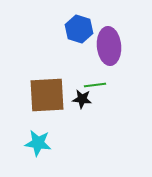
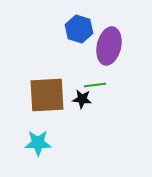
purple ellipse: rotated 18 degrees clockwise
cyan star: rotated 8 degrees counterclockwise
